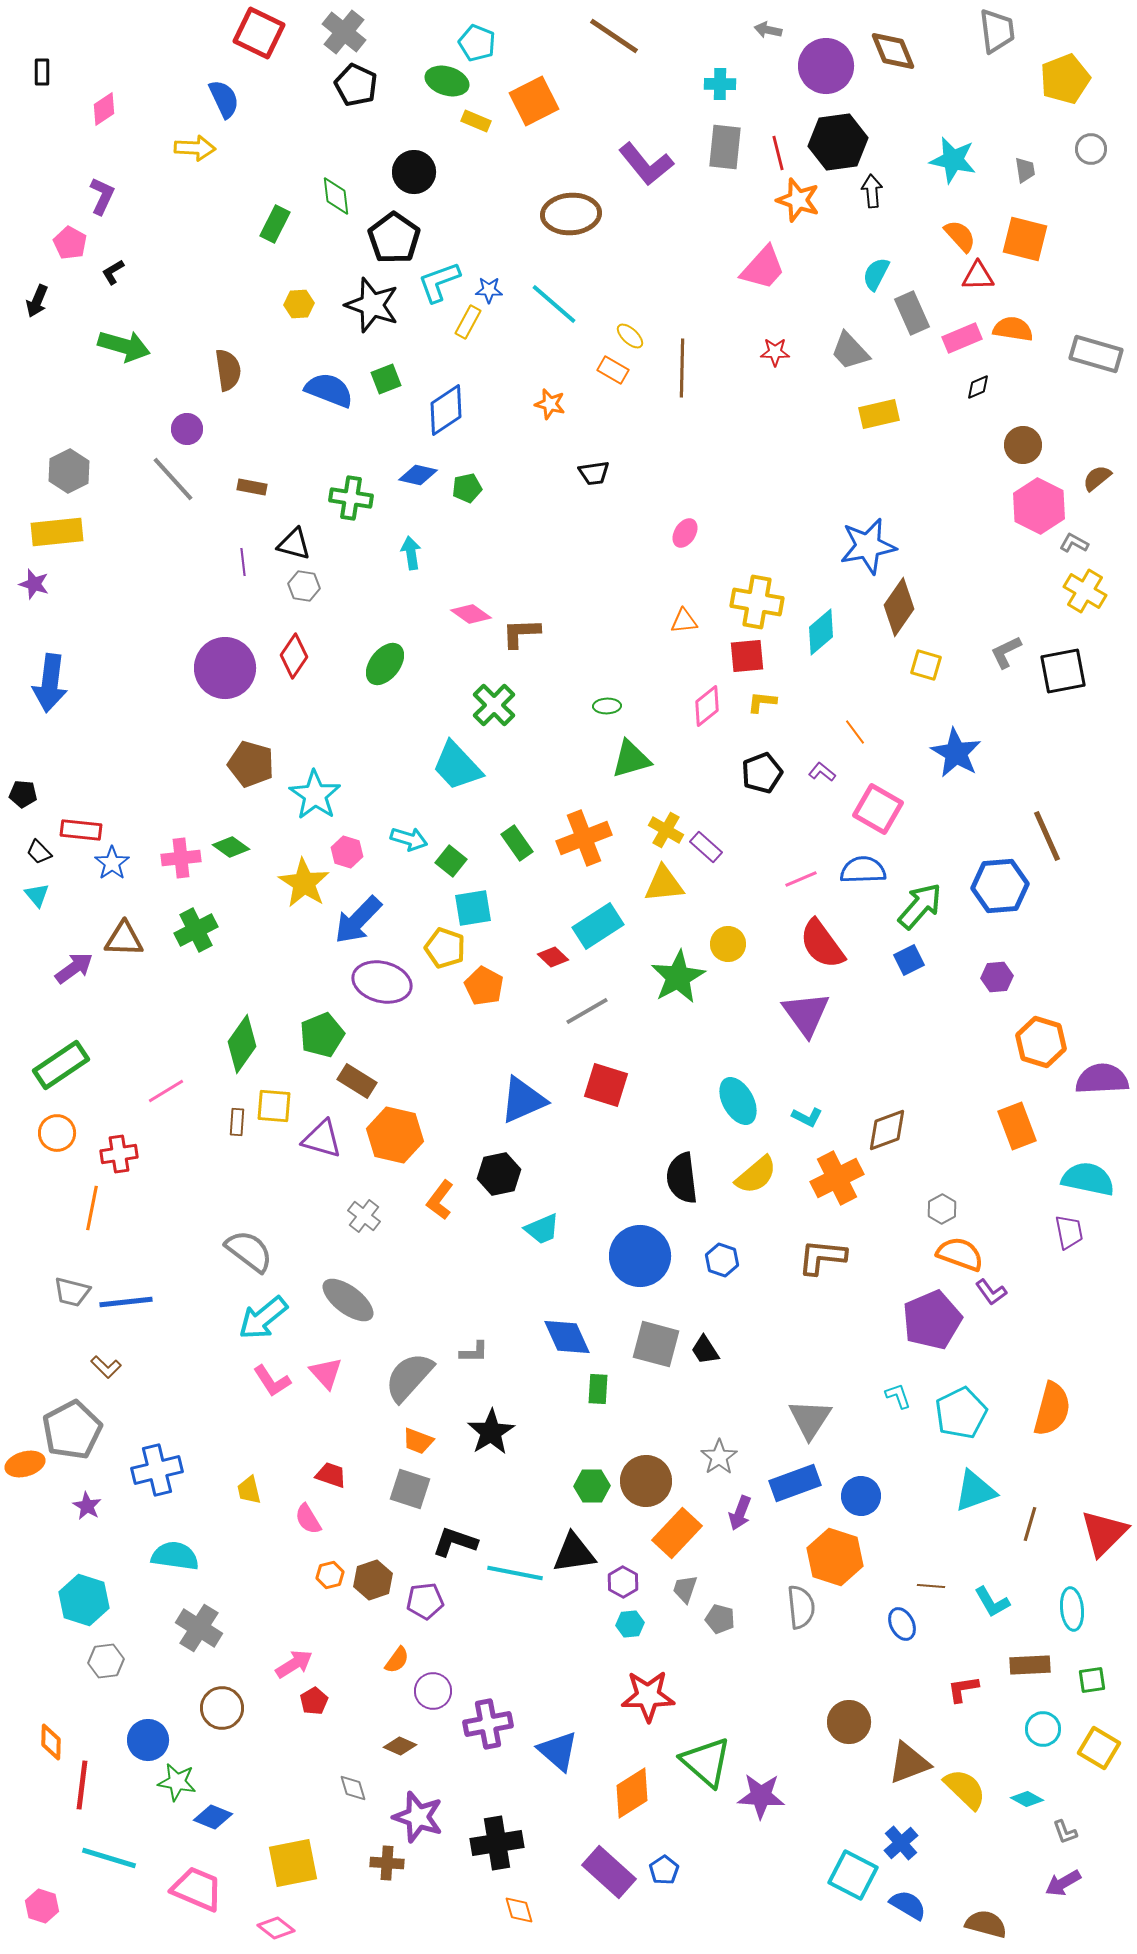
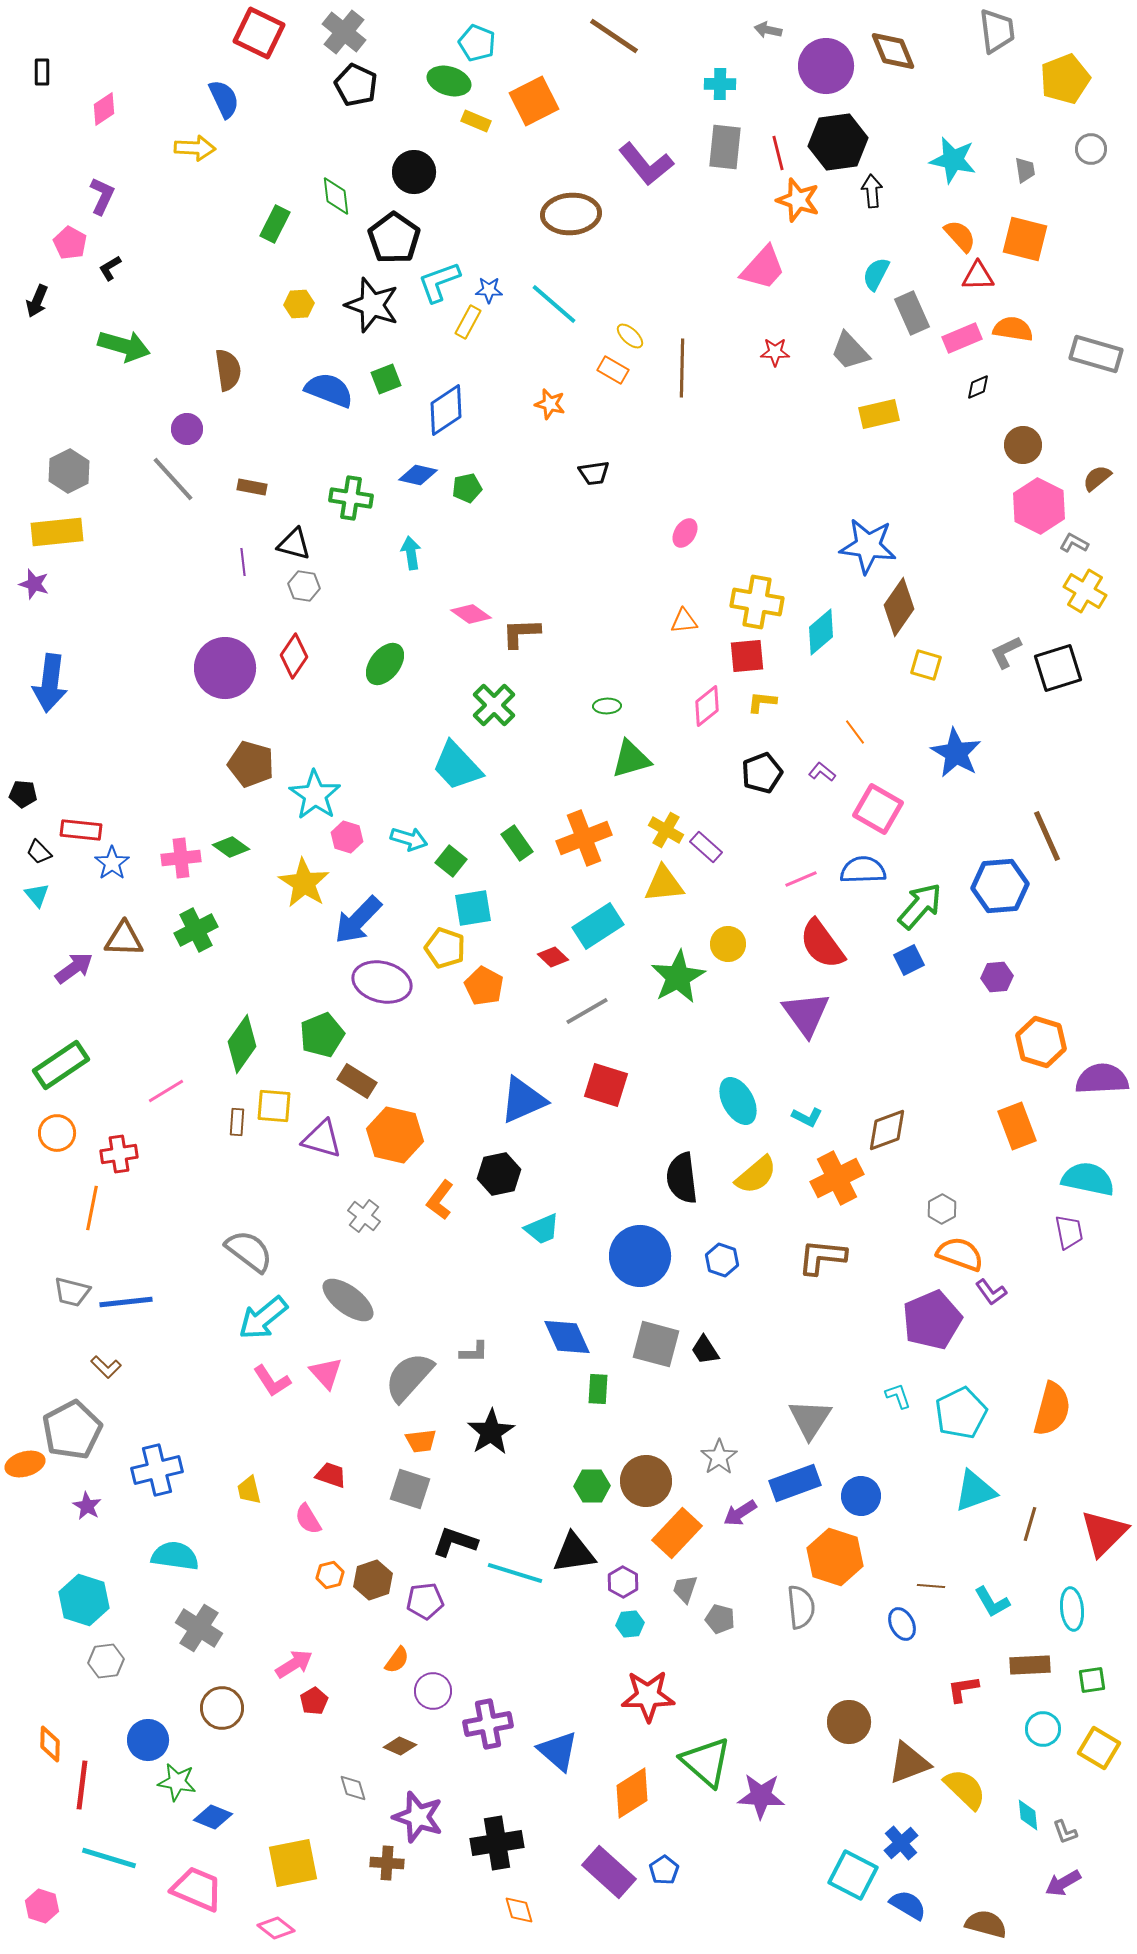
green ellipse at (447, 81): moved 2 px right
black L-shape at (113, 272): moved 3 px left, 4 px up
blue star at (868, 546): rotated 18 degrees clockwise
black square at (1063, 671): moved 5 px left, 3 px up; rotated 6 degrees counterclockwise
pink hexagon at (347, 852): moved 15 px up
orange trapezoid at (418, 1441): moved 3 px right; rotated 28 degrees counterclockwise
purple arrow at (740, 1513): rotated 36 degrees clockwise
cyan line at (515, 1573): rotated 6 degrees clockwise
orange diamond at (51, 1742): moved 1 px left, 2 px down
cyan diamond at (1027, 1799): moved 1 px right, 16 px down; rotated 56 degrees clockwise
